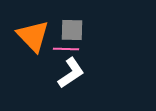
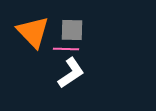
orange triangle: moved 4 px up
